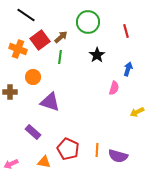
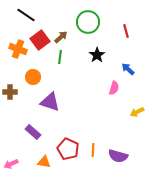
blue arrow: rotated 64 degrees counterclockwise
orange line: moved 4 px left
